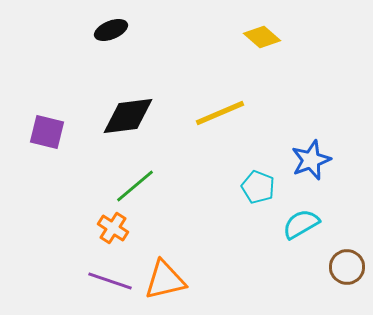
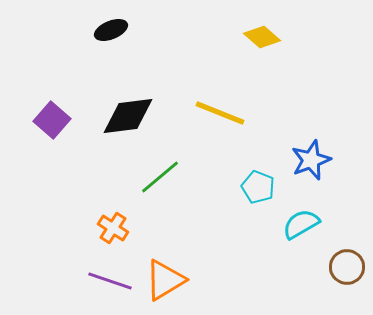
yellow line: rotated 45 degrees clockwise
purple square: moved 5 px right, 12 px up; rotated 27 degrees clockwise
green line: moved 25 px right, 9 px up
orange triangle: rotated 18 degrees counterclockwise
